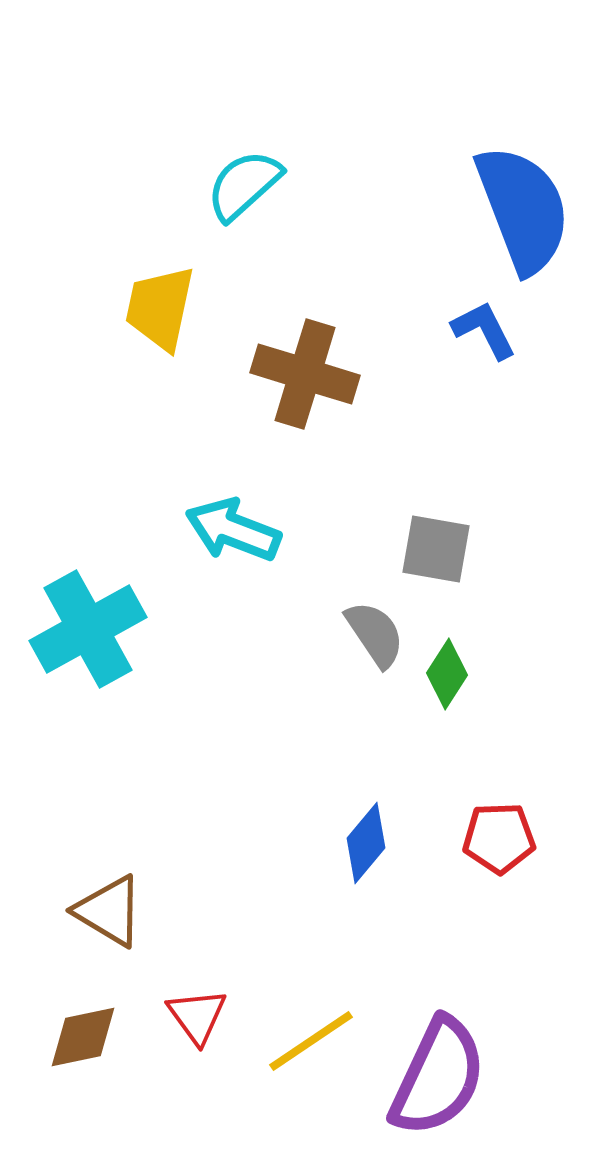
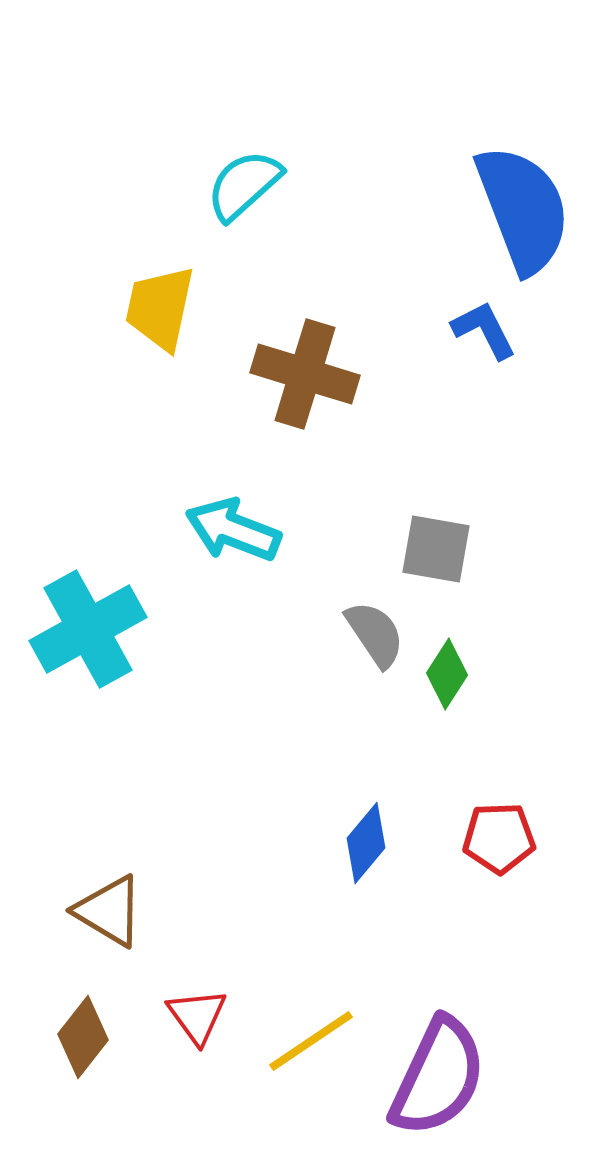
brown diamond: rotated 40 degrees counterclockwise
